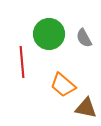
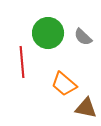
green circle: moved 1 px left, 1 px up
gray semicircle: moved 1 px left, 1 px up; rotated 18 degrees counterclockwise
orange trapezoid: moved 1 px right, 1 px up
